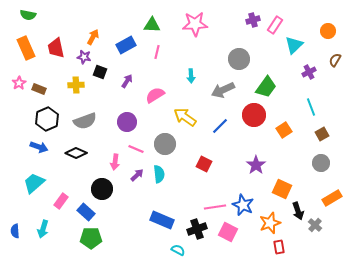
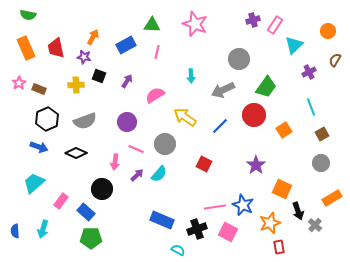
pink star at (195, 24): rotated 25 degrees clockwise
black square at (100, 72): moved 1 px left, 4 px down
cyan semicircle at (159, 174): rotated 48 degrees clockwise
